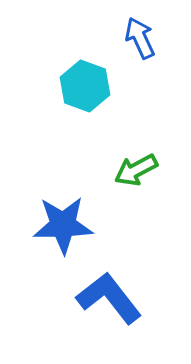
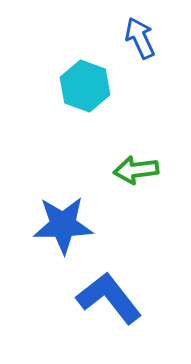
green arrow: rotated 21 degrees clockwise
